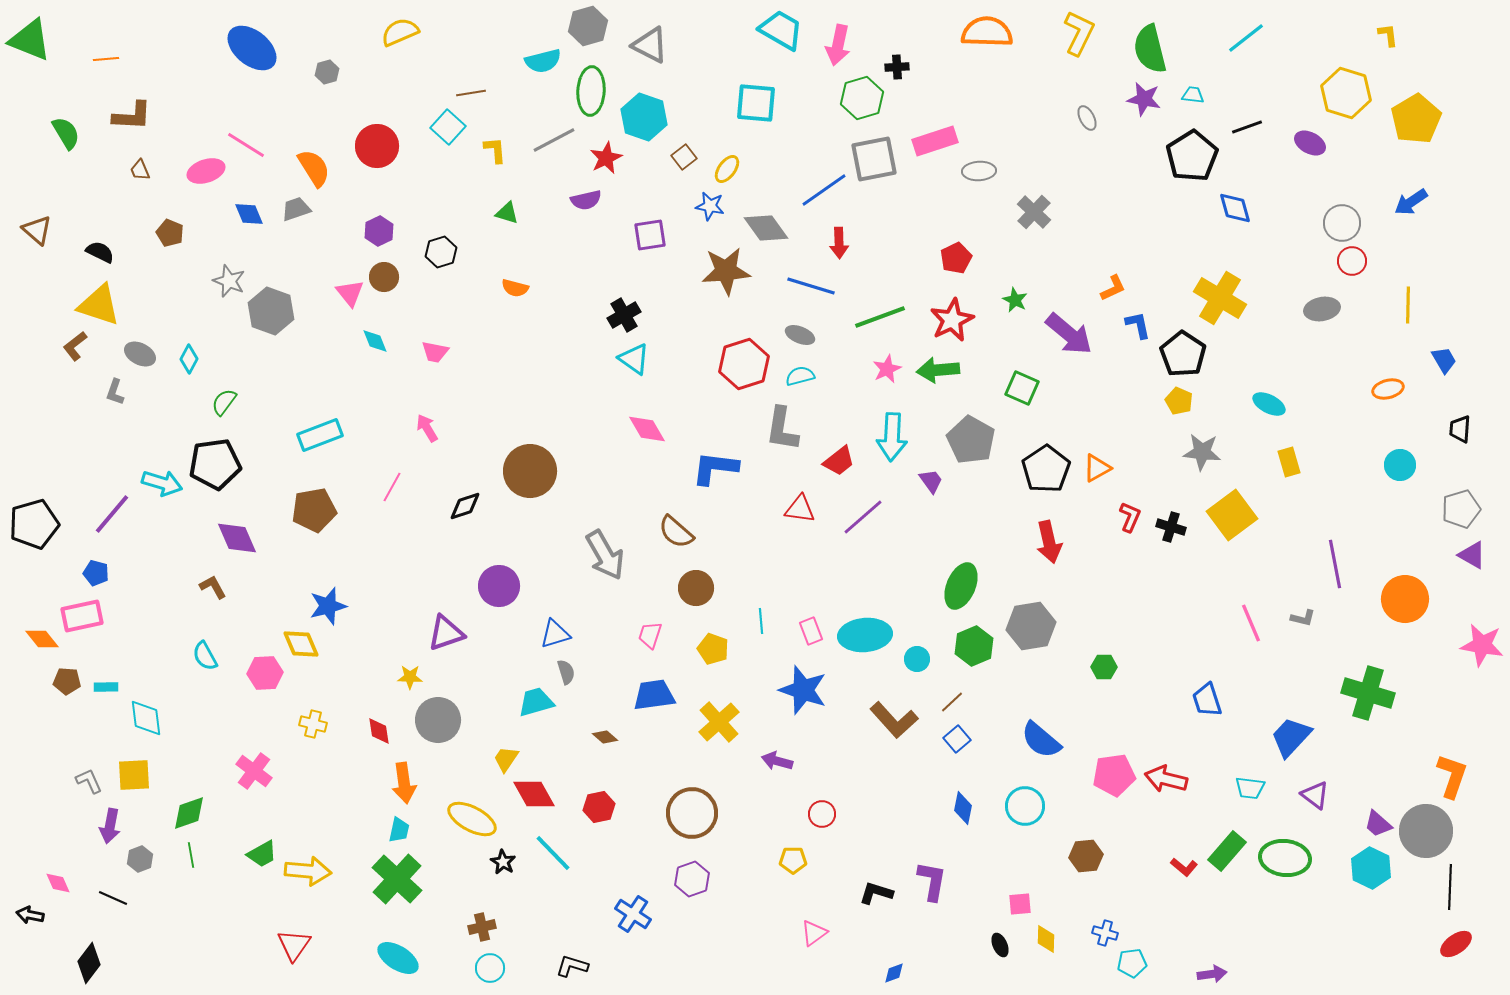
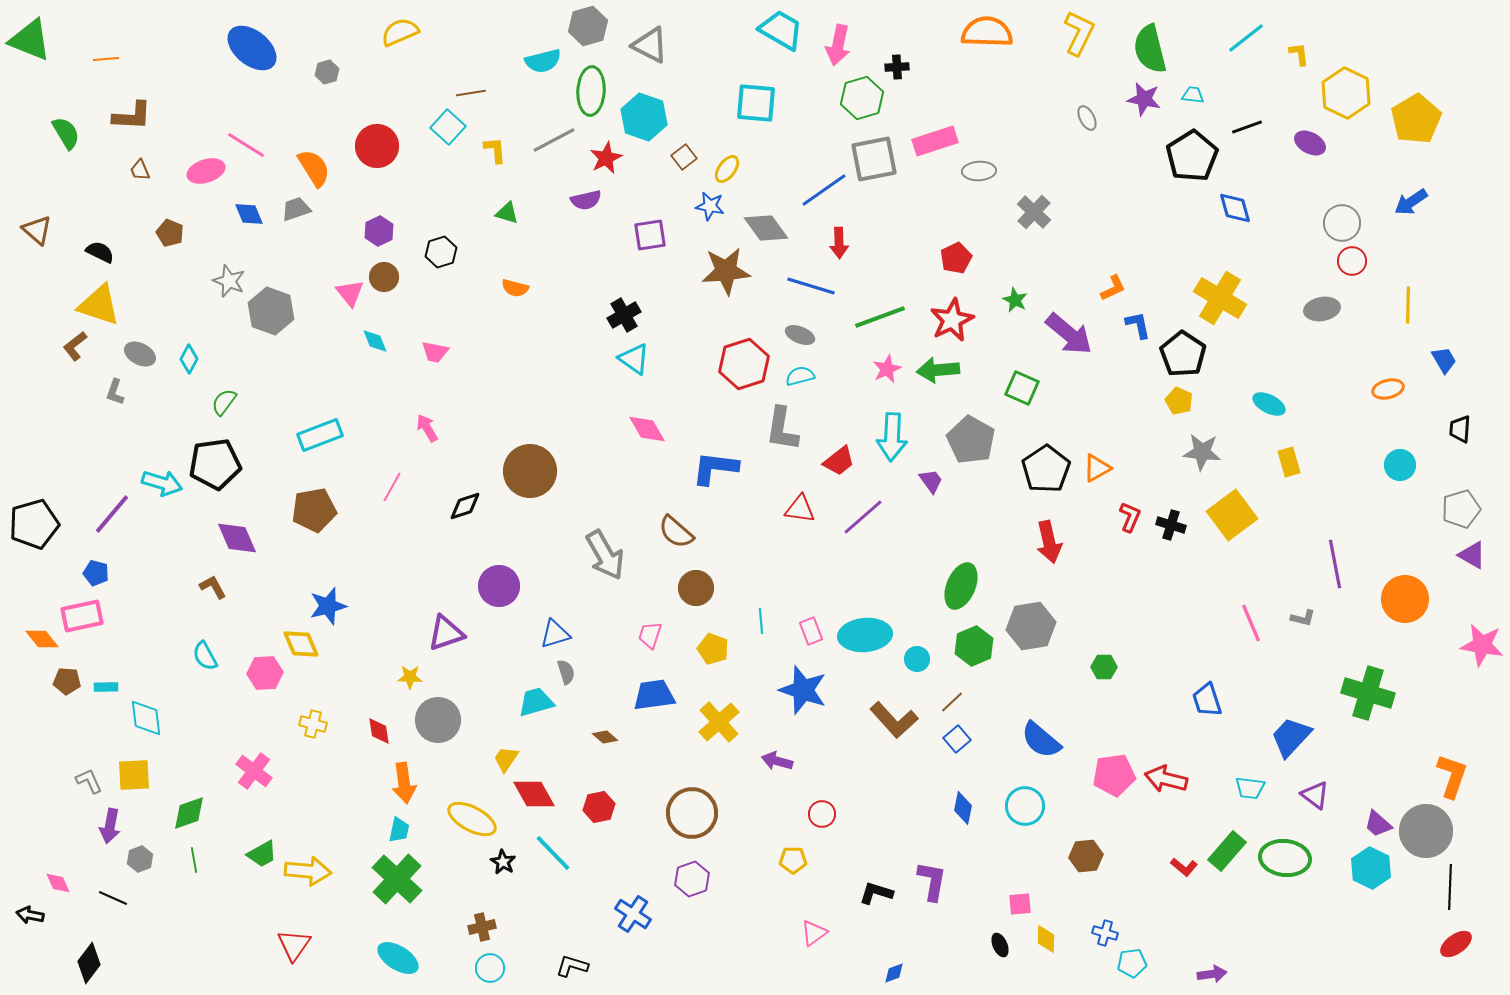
yellow L-shape at (1388, 35): moved 89 px left, 19 px down
yellow hexagon at (1346, 93): rotated 9 degrees clockwise
black cross at (1171, 527): moved 2 px up
green line at (191, 855): moved 3 px right, 5 px down
